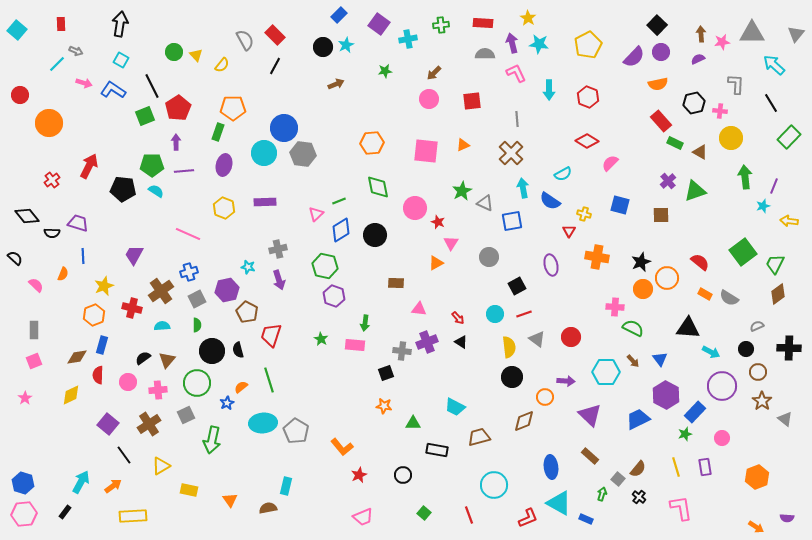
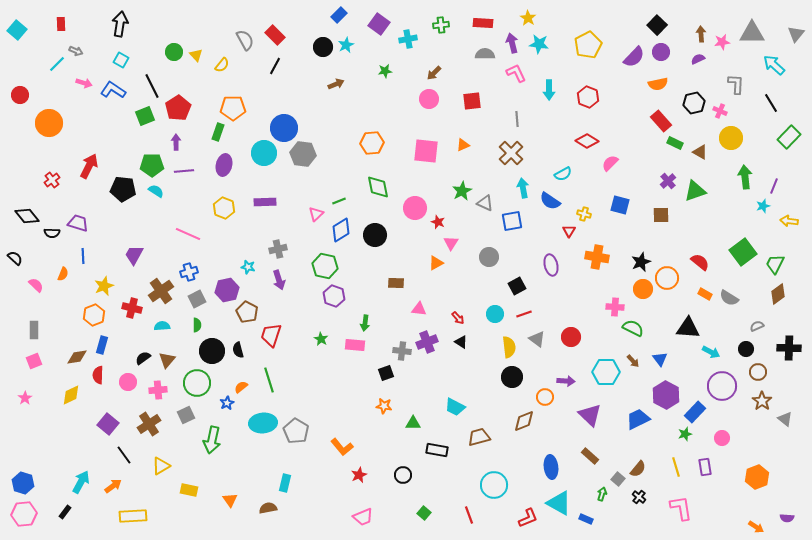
pink cross at (720, 111): rotated 16 degrees clockwise
cyan rectangle at (286, 486): moved 1 px left, 3 px up
